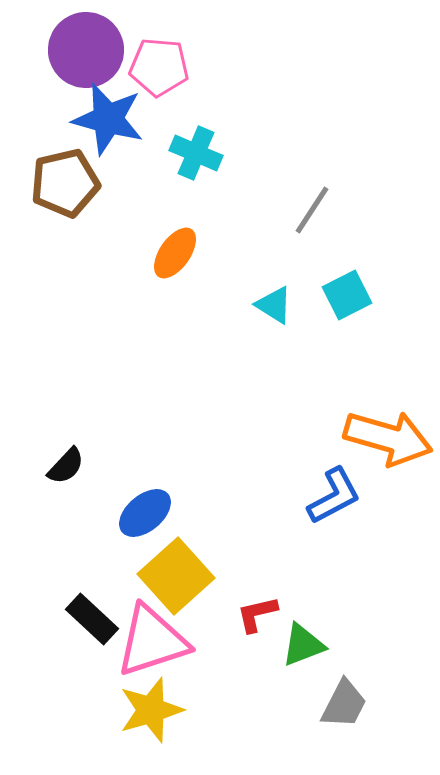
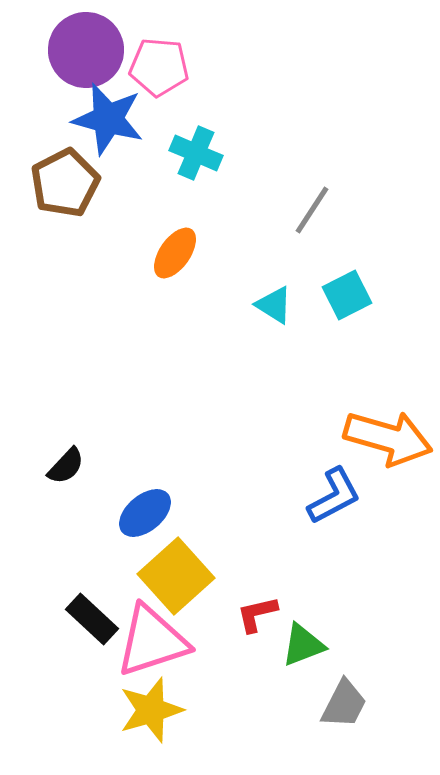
brown pentagon: rotated 14 degrees counterclockwise
